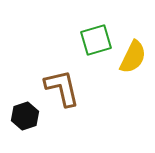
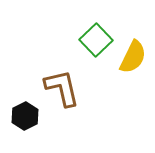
green square: rotated 28 degrees counterclockwise
black hexagon: rotated 8 degrees counterclockwise
